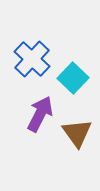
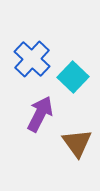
cyan square: moved 1 px up
brown triangle: moved 10 px down
